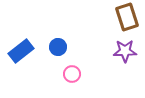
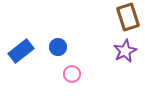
brown rectangle: moved 1 px right
purple star: rotated 25 degrees counterclockwise
